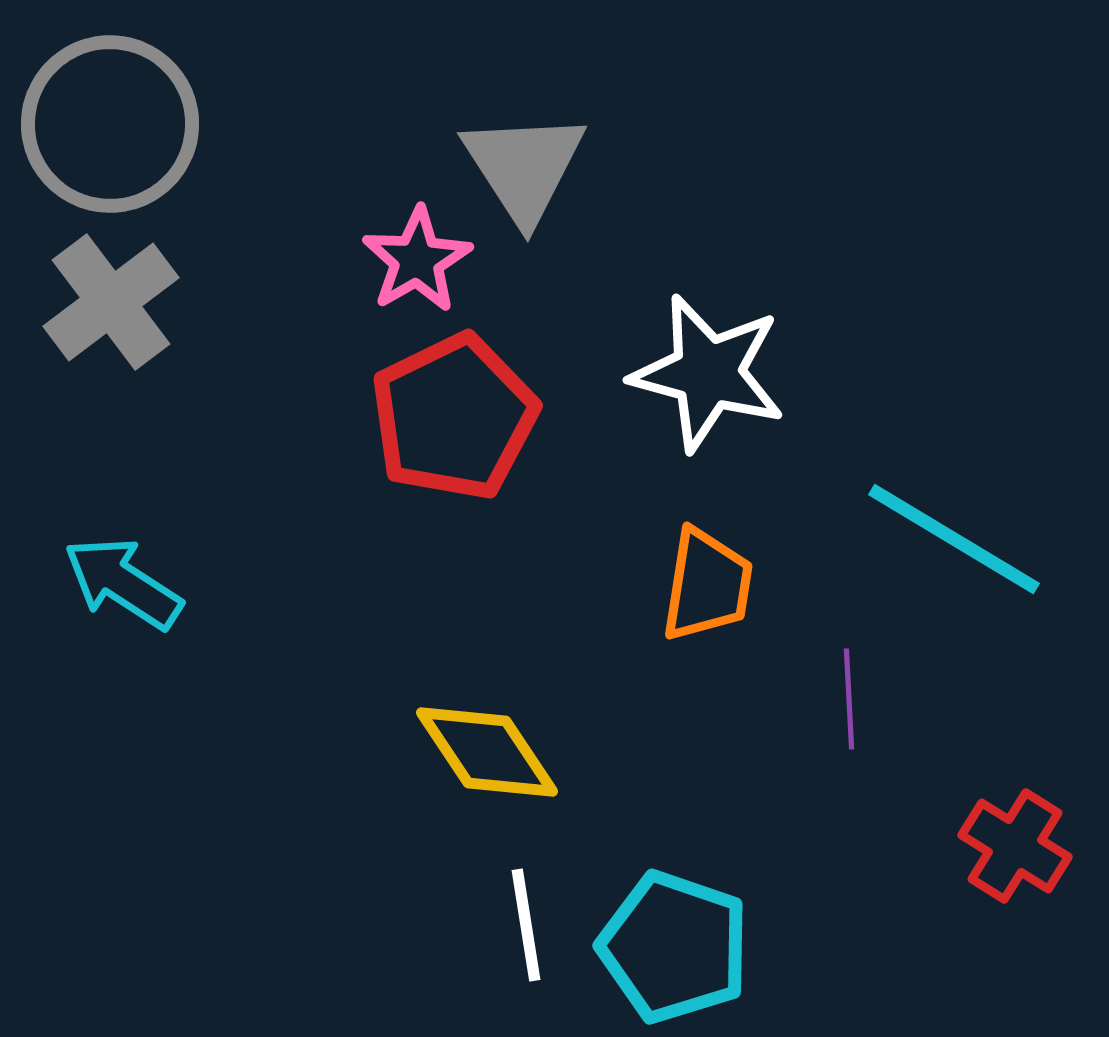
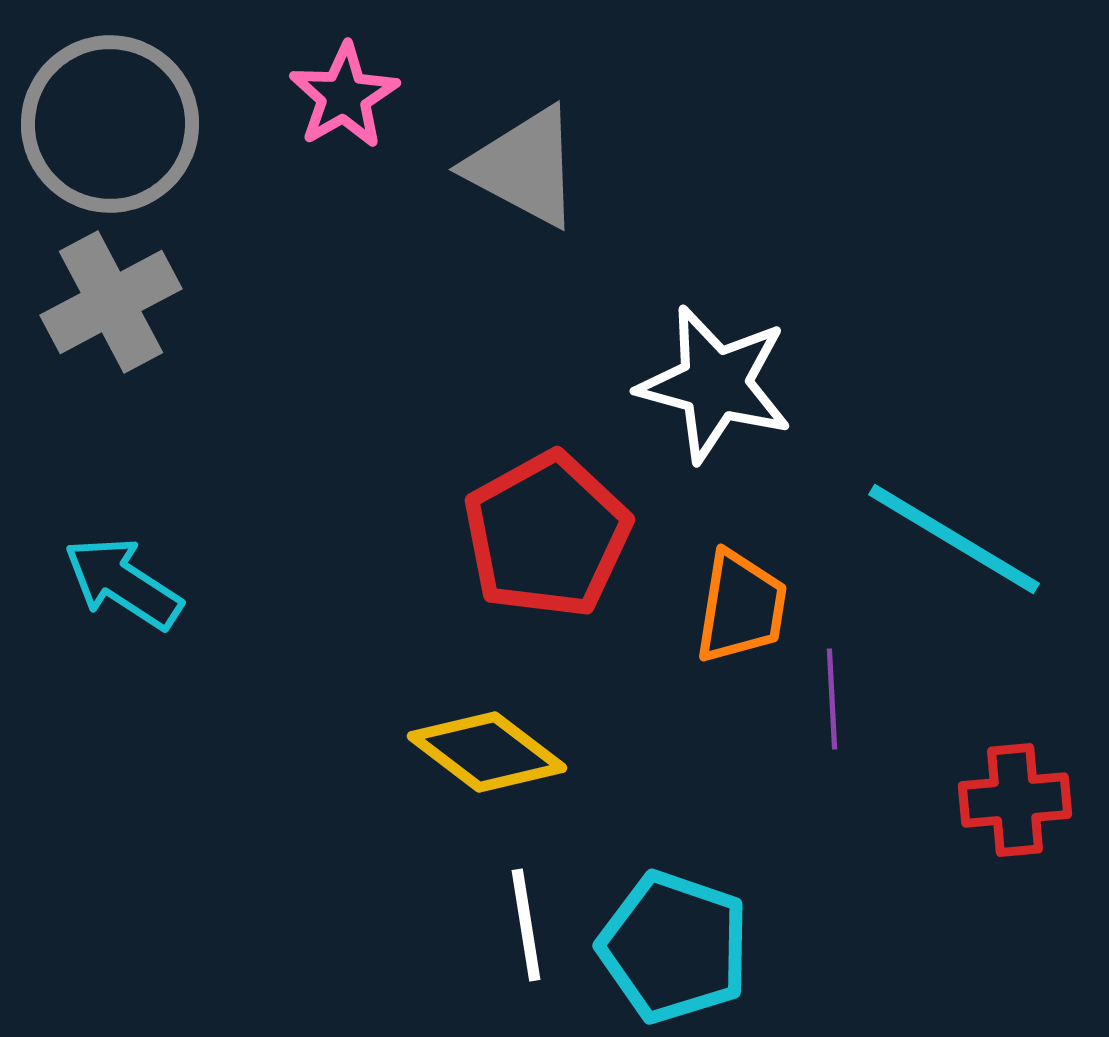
gray triangle: rotated 29 degrees counterclockwise
pink star: moved 73 px left, 164 px up
gray cross: rotated 9 degrees clockwise
white star: moved 7 px right, 11 px down
red pentagon: moved 93 px right, 118 px down; rotated 3 degrees counterclockwise
orange trapezoid: moved 34 px right, 22 px down
purple line: moved 17 px left
yellow diamond: rotated 19 degrees counterclockwise
red cross: moved 46 px up; rotated 37 degrees counterclockwise
